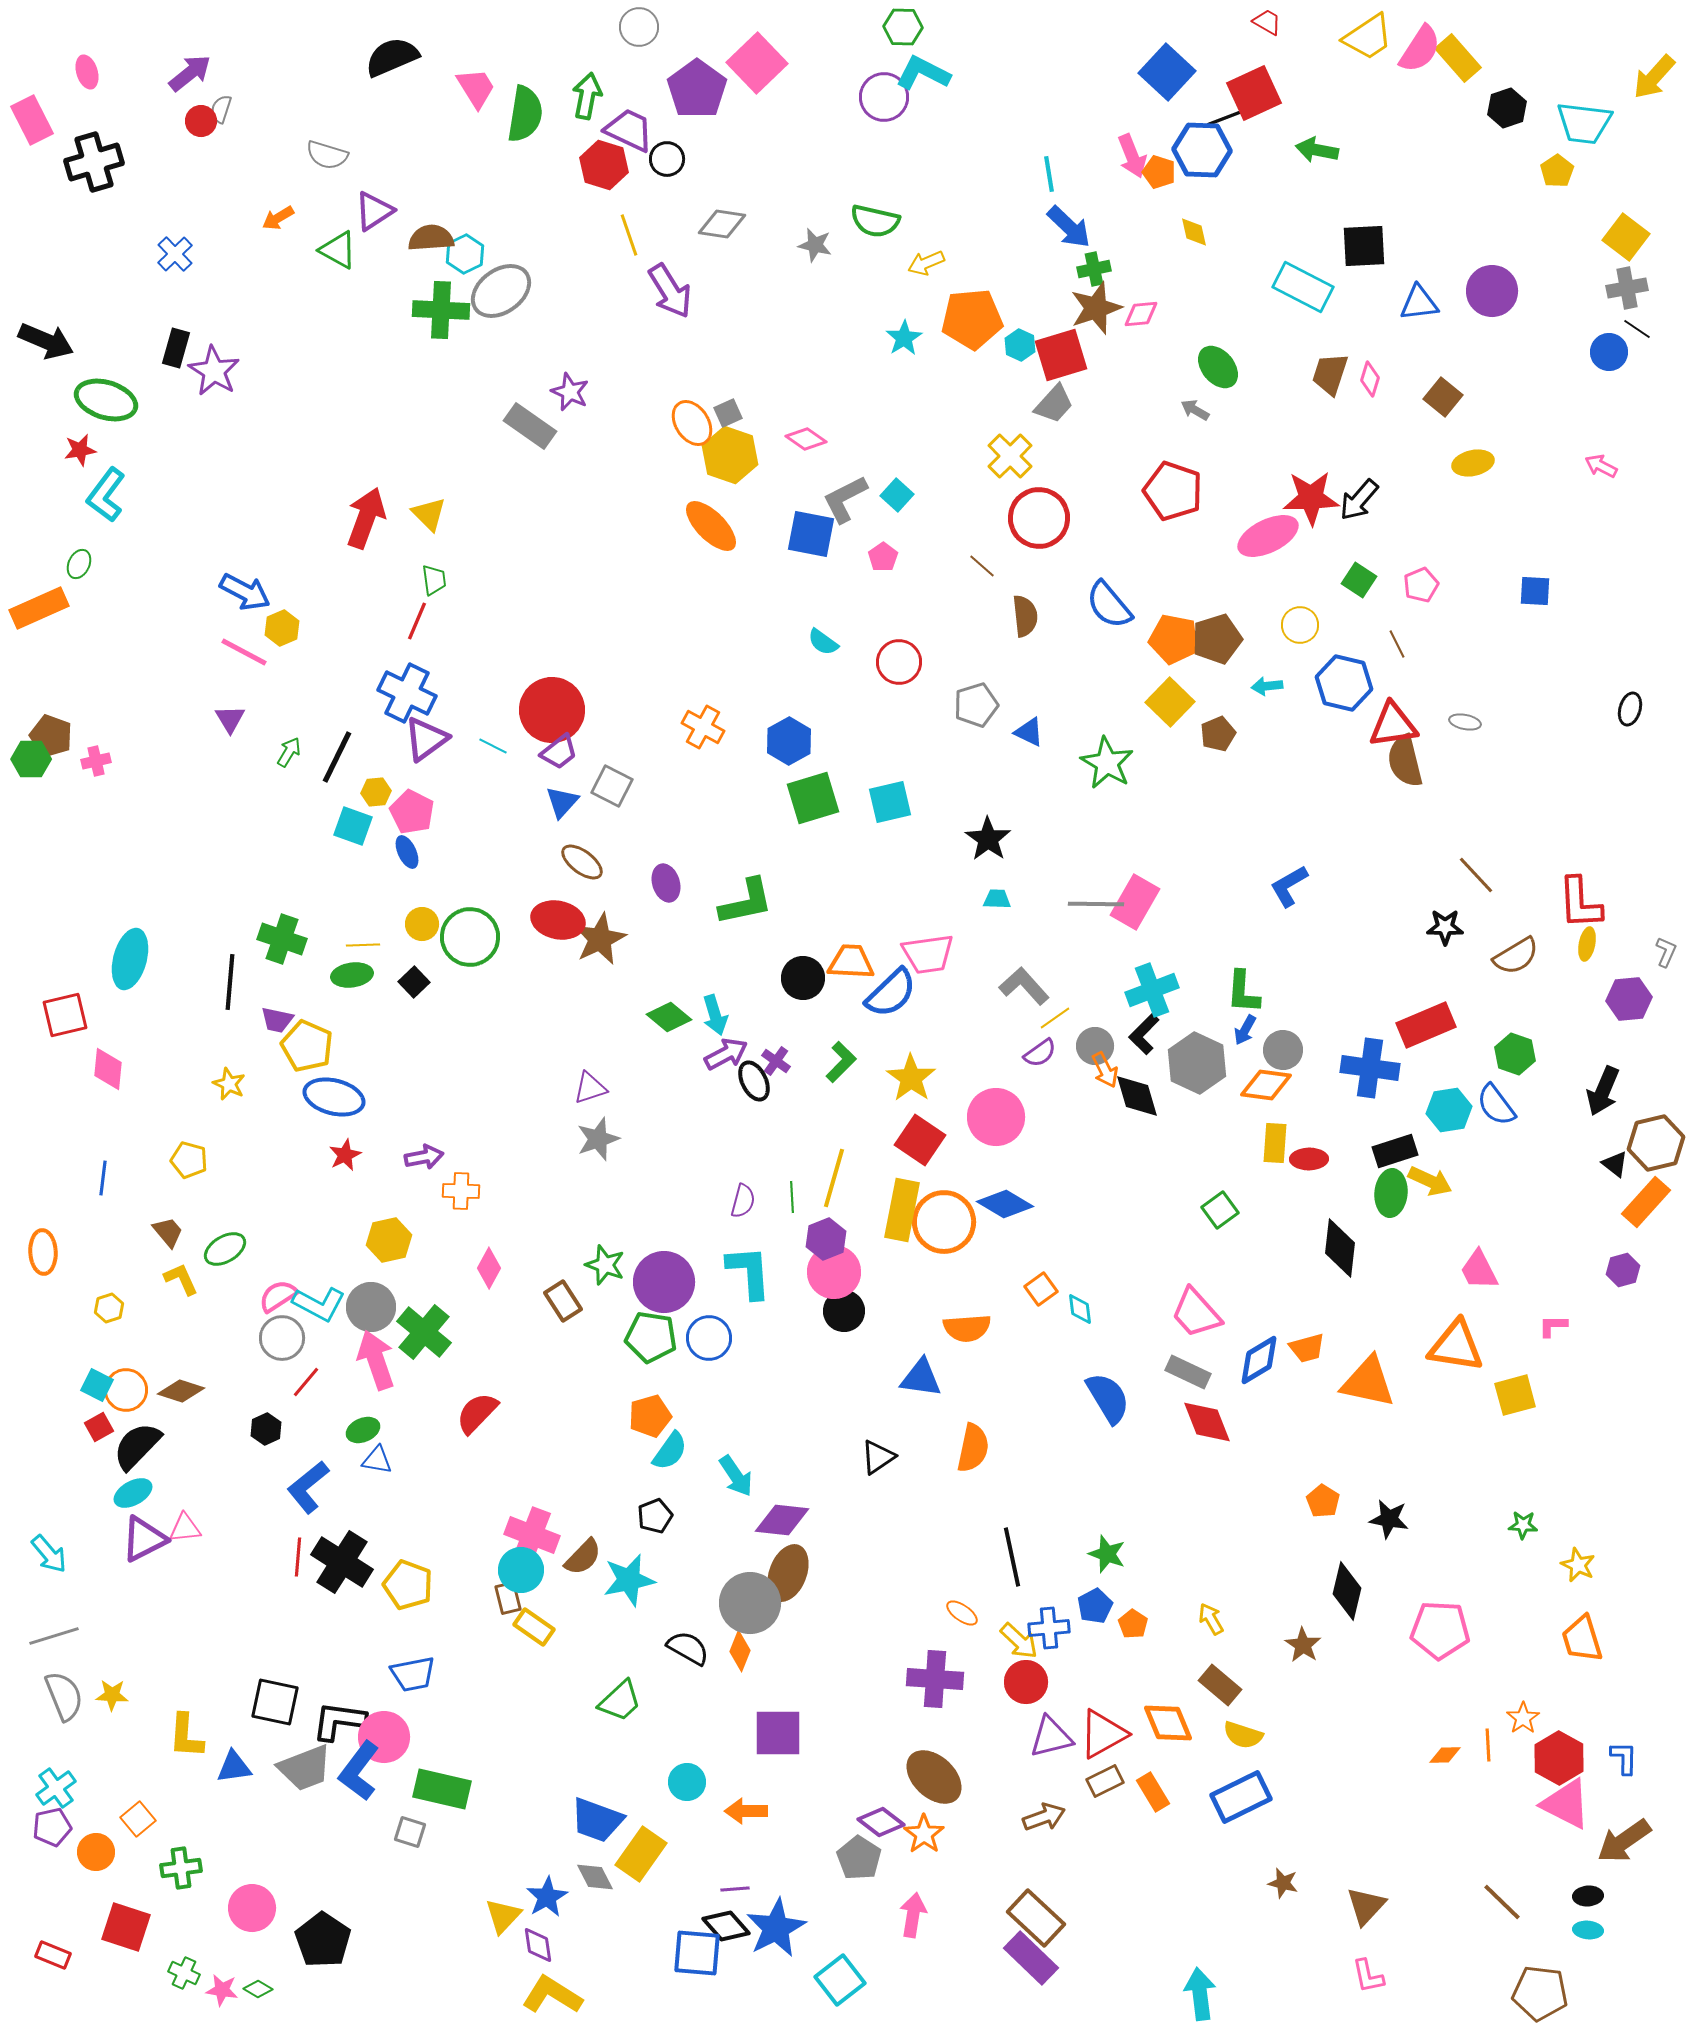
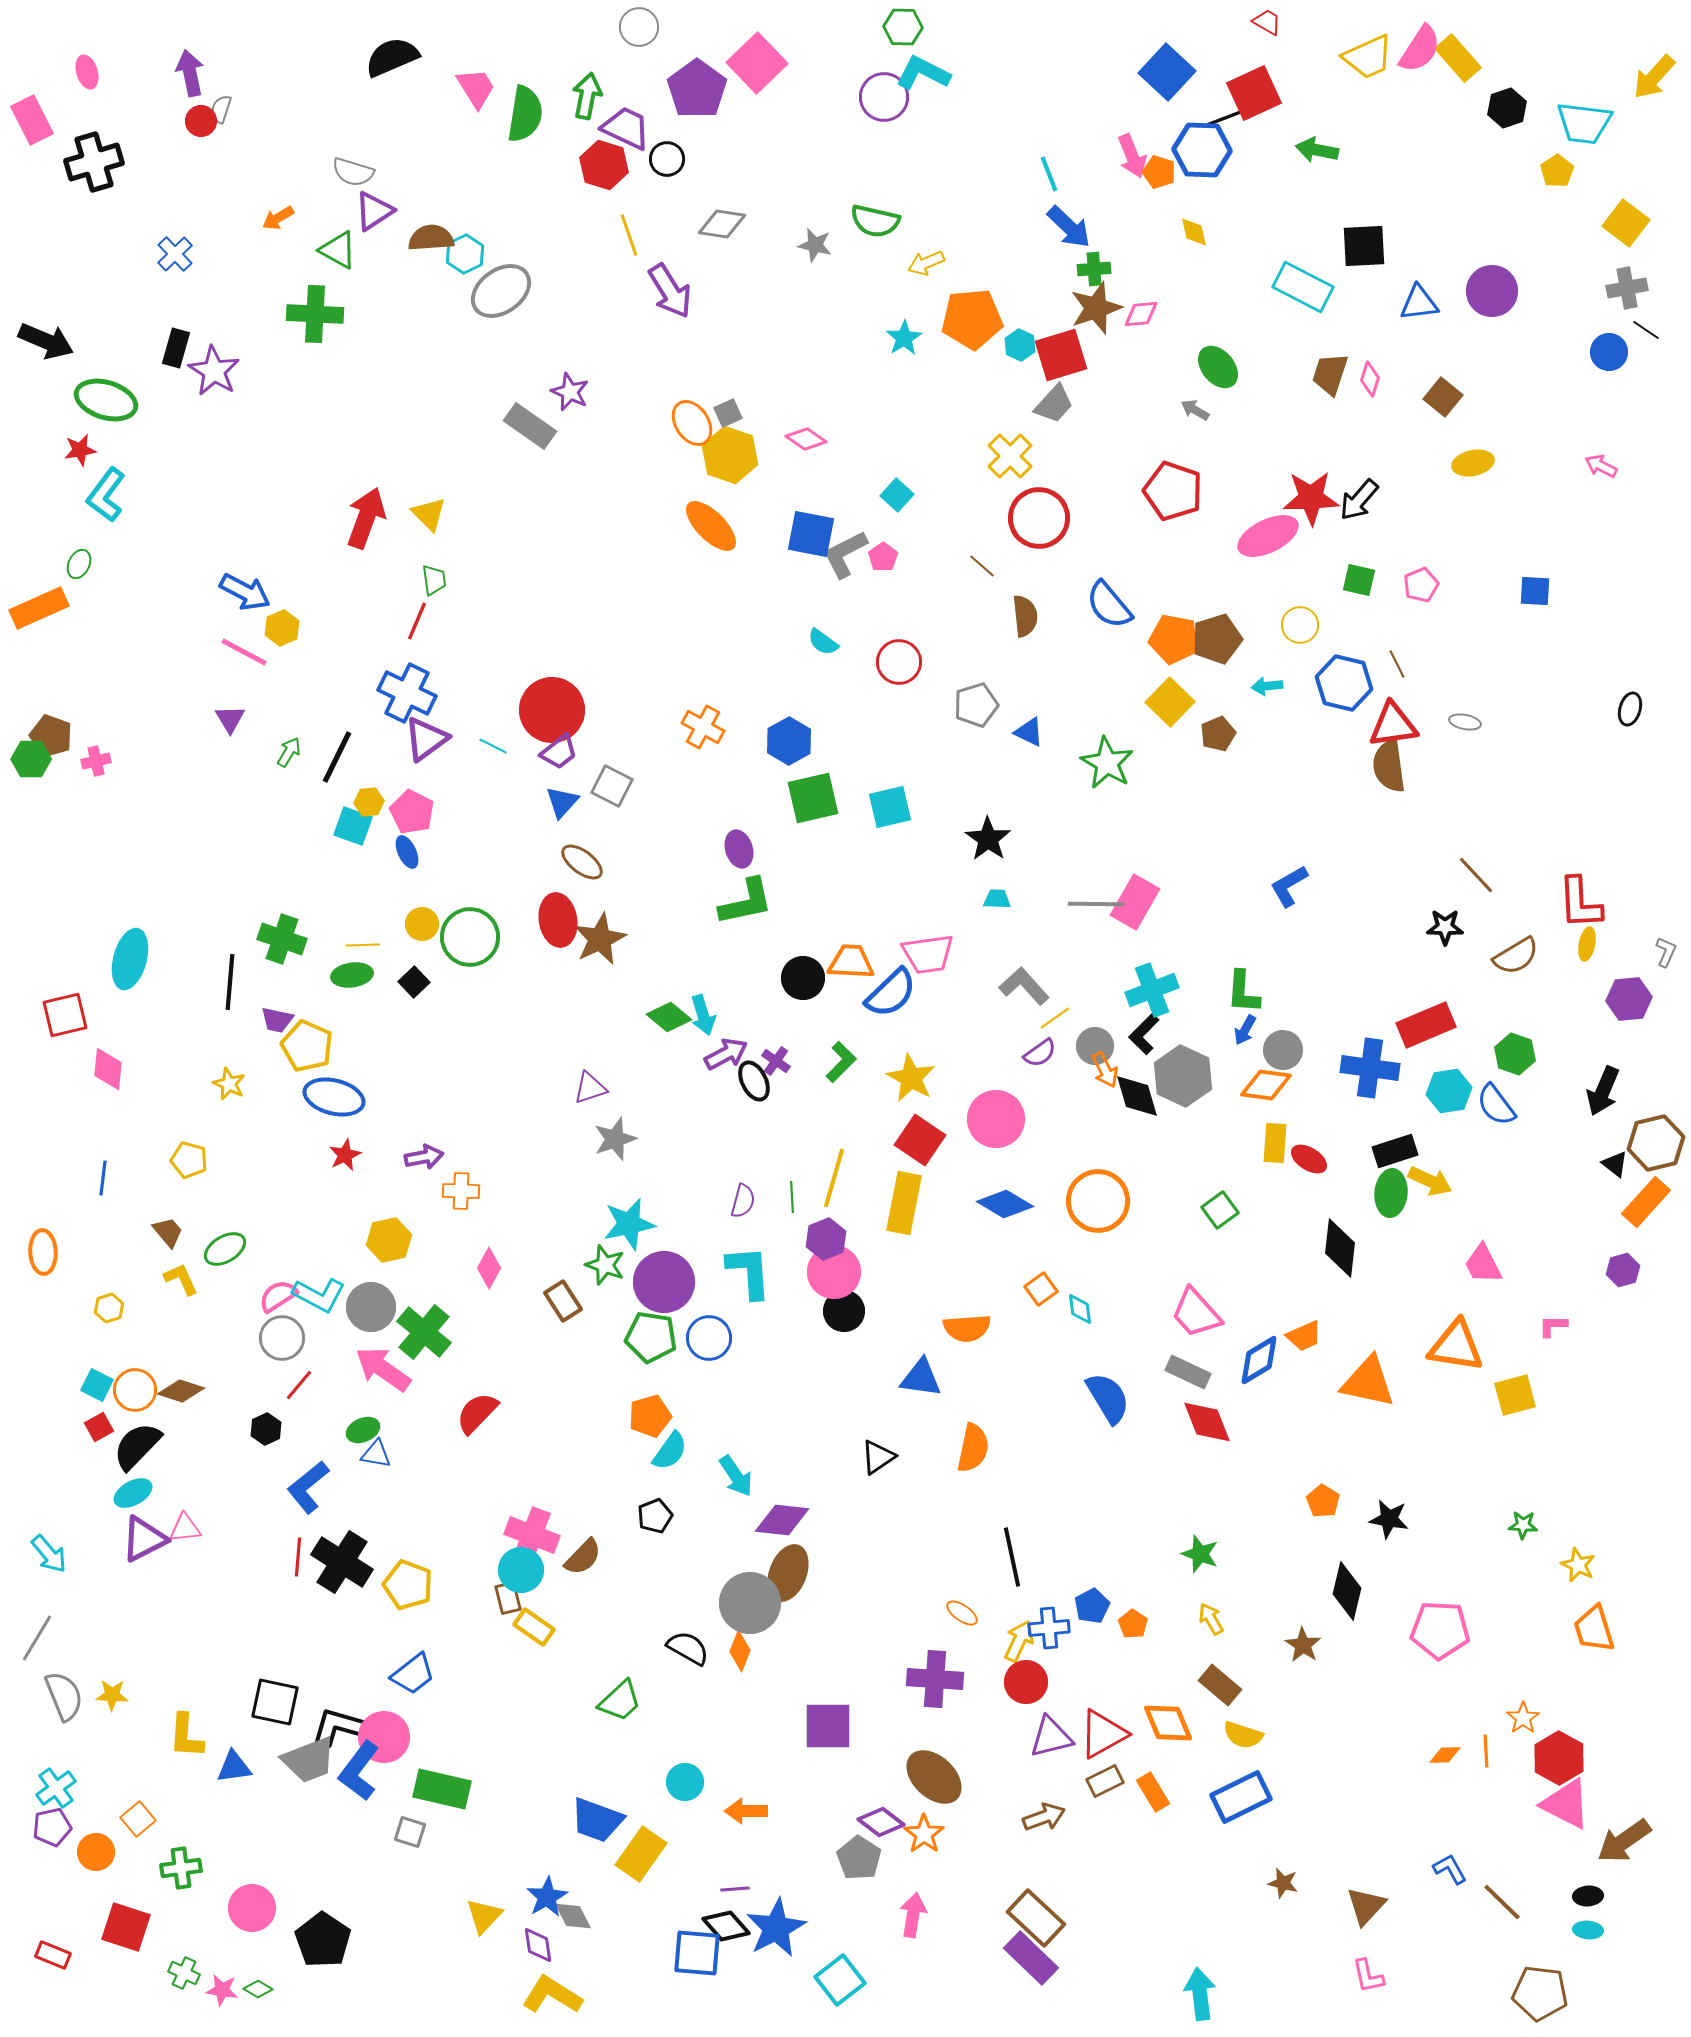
yellow trapezoid at (1368, 37): moved 20 px down; rotated 10 degrees clockwise
purple arrow at (190, 73): rotated 63 degrees counterclockwise
purple trapezoid at (629, 130): moved 3 px left, 2 px up
gray semicircle at (327, 155): moved 26 px right, 17 px down
cyan line at (1049, 174): rotated 12 degrees counterclockwise
yellow square at (1626, 237): moved 14 px up
green cross at (1094, 269): rotated 8 degrees clockwise
green cross at (441, 310): moved 126 px left, 4 px down
black line at (1637, 329): moved 9 px right, 1 px down
gray L-shape at (845, 499): moved 55 px down
green square at (1359, 580): rotated 20 degrees counterclockwise
brown line at (1397, 644): moved 20 px down
brown semicircle at (1405, 761): moved 16 px left, 5 px down; rotated 6 degrees clockwise
yellow hexagon at (376, 792): moved 7 px left, 10 px down
green square at (813, 798): rotated 4 degrees clockwise
cyan square at (890, 802): moved 5 px down
purple ellipse at (666, 883): moved 73 px right, 34 px up
red ellipse at (558, 920): rotated 69 degrees clockwise
cyan arrow at (715, 1015): moved 12 px left
gray hexagon at (1197, 1063): moved 14 px left, 13 px down
yellow star at (911, 1078): rotated 6 degrees counterclockwise
cyan hexagon at (1449, 1110): moved 19 px up
pink circle at (996, 1117): moved 2 px down
gray star at (598, 1139): moved 17 px right
red ellipse at (1309, 1159): rotated 33 degrees clockwise
yellow rectangle at (902, 1210): moved 2 px right, 7 px up
orange circle at (944, 1222): moved 154 px right, 21 px up
pink trapezoid at (1479, 1270): moved 4 px right, 6 px up
cyan L-shape at (319, 1304): moved 9 px up
orange trapezoid at (1307, 1348): moved 3 px left, 12 px up; rotated 9 degrees counterclockwise
pink arrow at (376, 1360): moved 7 px right, 9 px down; rotated 36 degrees counterclockwise
red line at (306, 1382): moved 7 px left, 3 px down
orange circle at (126, 1390): moved 9 px right
blue triangle at (377, 1460): moved 1 px left, 6 px up
green star at (1107, 1554): moved 93 px right
cyan star at (629, 1580): moved 356 px up
blue pentagon at (1095, 1606): moved 3 px left
gray line at (54, 1636): moved 17 px left, 2 px down; rotated 42 degrees counterclockwise
orange trapezoid at (1582, 1639): moved 12 px right, 10 px up
yellow arrow at (1019, 1641): rotated 108 degrees counterclockwise
blue trapezoid at (413, 1674): rotated 27 degrees counterclockwise
black L-shape at (339, 1721): moved 6 px down; rotated 8 degrees clockwise
purple square at (778, 1733): moved 50 px right, 7 px up
orange line at (1488, 1745): moved 2 px left, 6 px down
blue L-shape at (1624, 1758): moved 174 px left, 111 px down; rotated 30 degrees counterclockwise
gray trapezoid at (305, 1768): moved 4 px right, 8 px up
cyan circle at (687, 1782): moved 2 px left
gray diamond at (595, 1877): moved 22 px left, 39 px down
yellow triangle at (503, 1916): moved 19 px left
